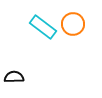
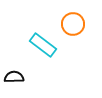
cyan rectangle: moved 18 px down
